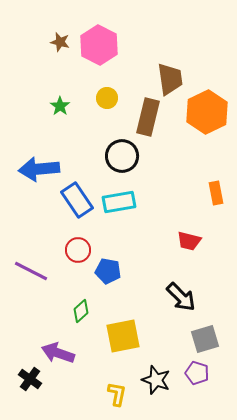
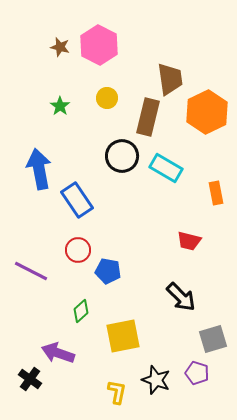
brown star: moved 5 px down
blue arrow: rotated 84 degrees clockwise
cyan rectangle: moved 47 px right, 34 px up; rotated 40 degrees clockwise
gray square: moved 8 px right
yellow L-shape: moved 2 px up
